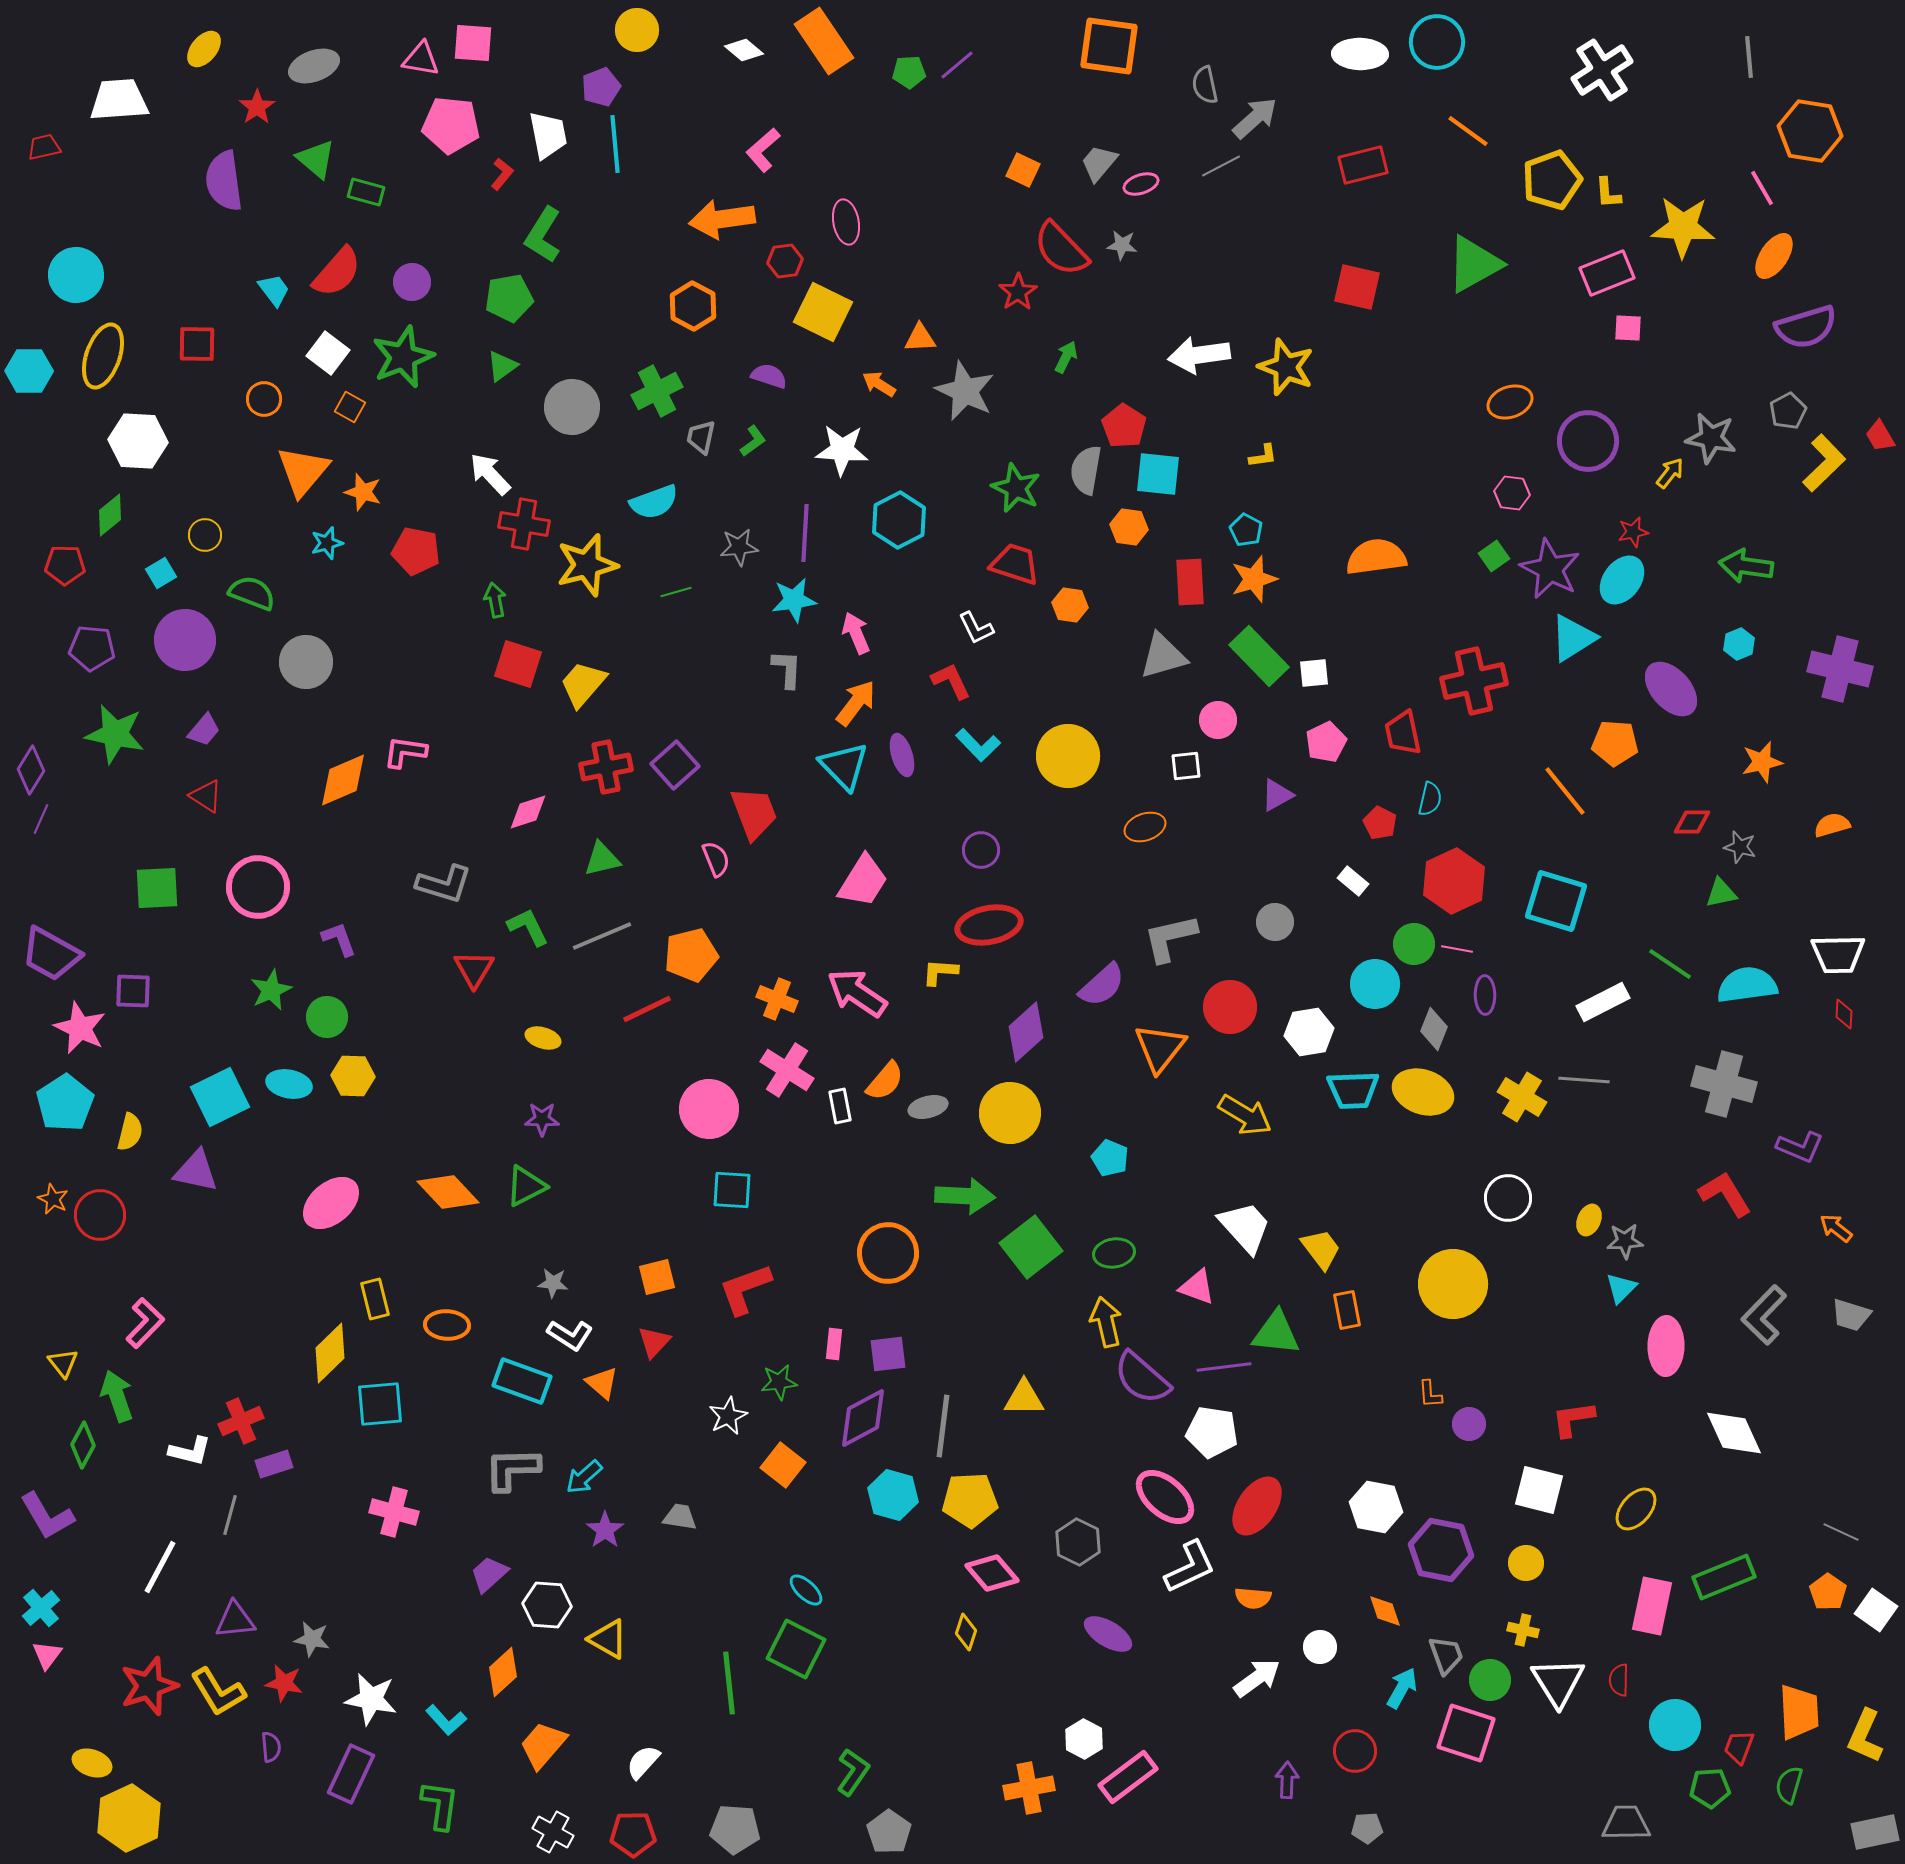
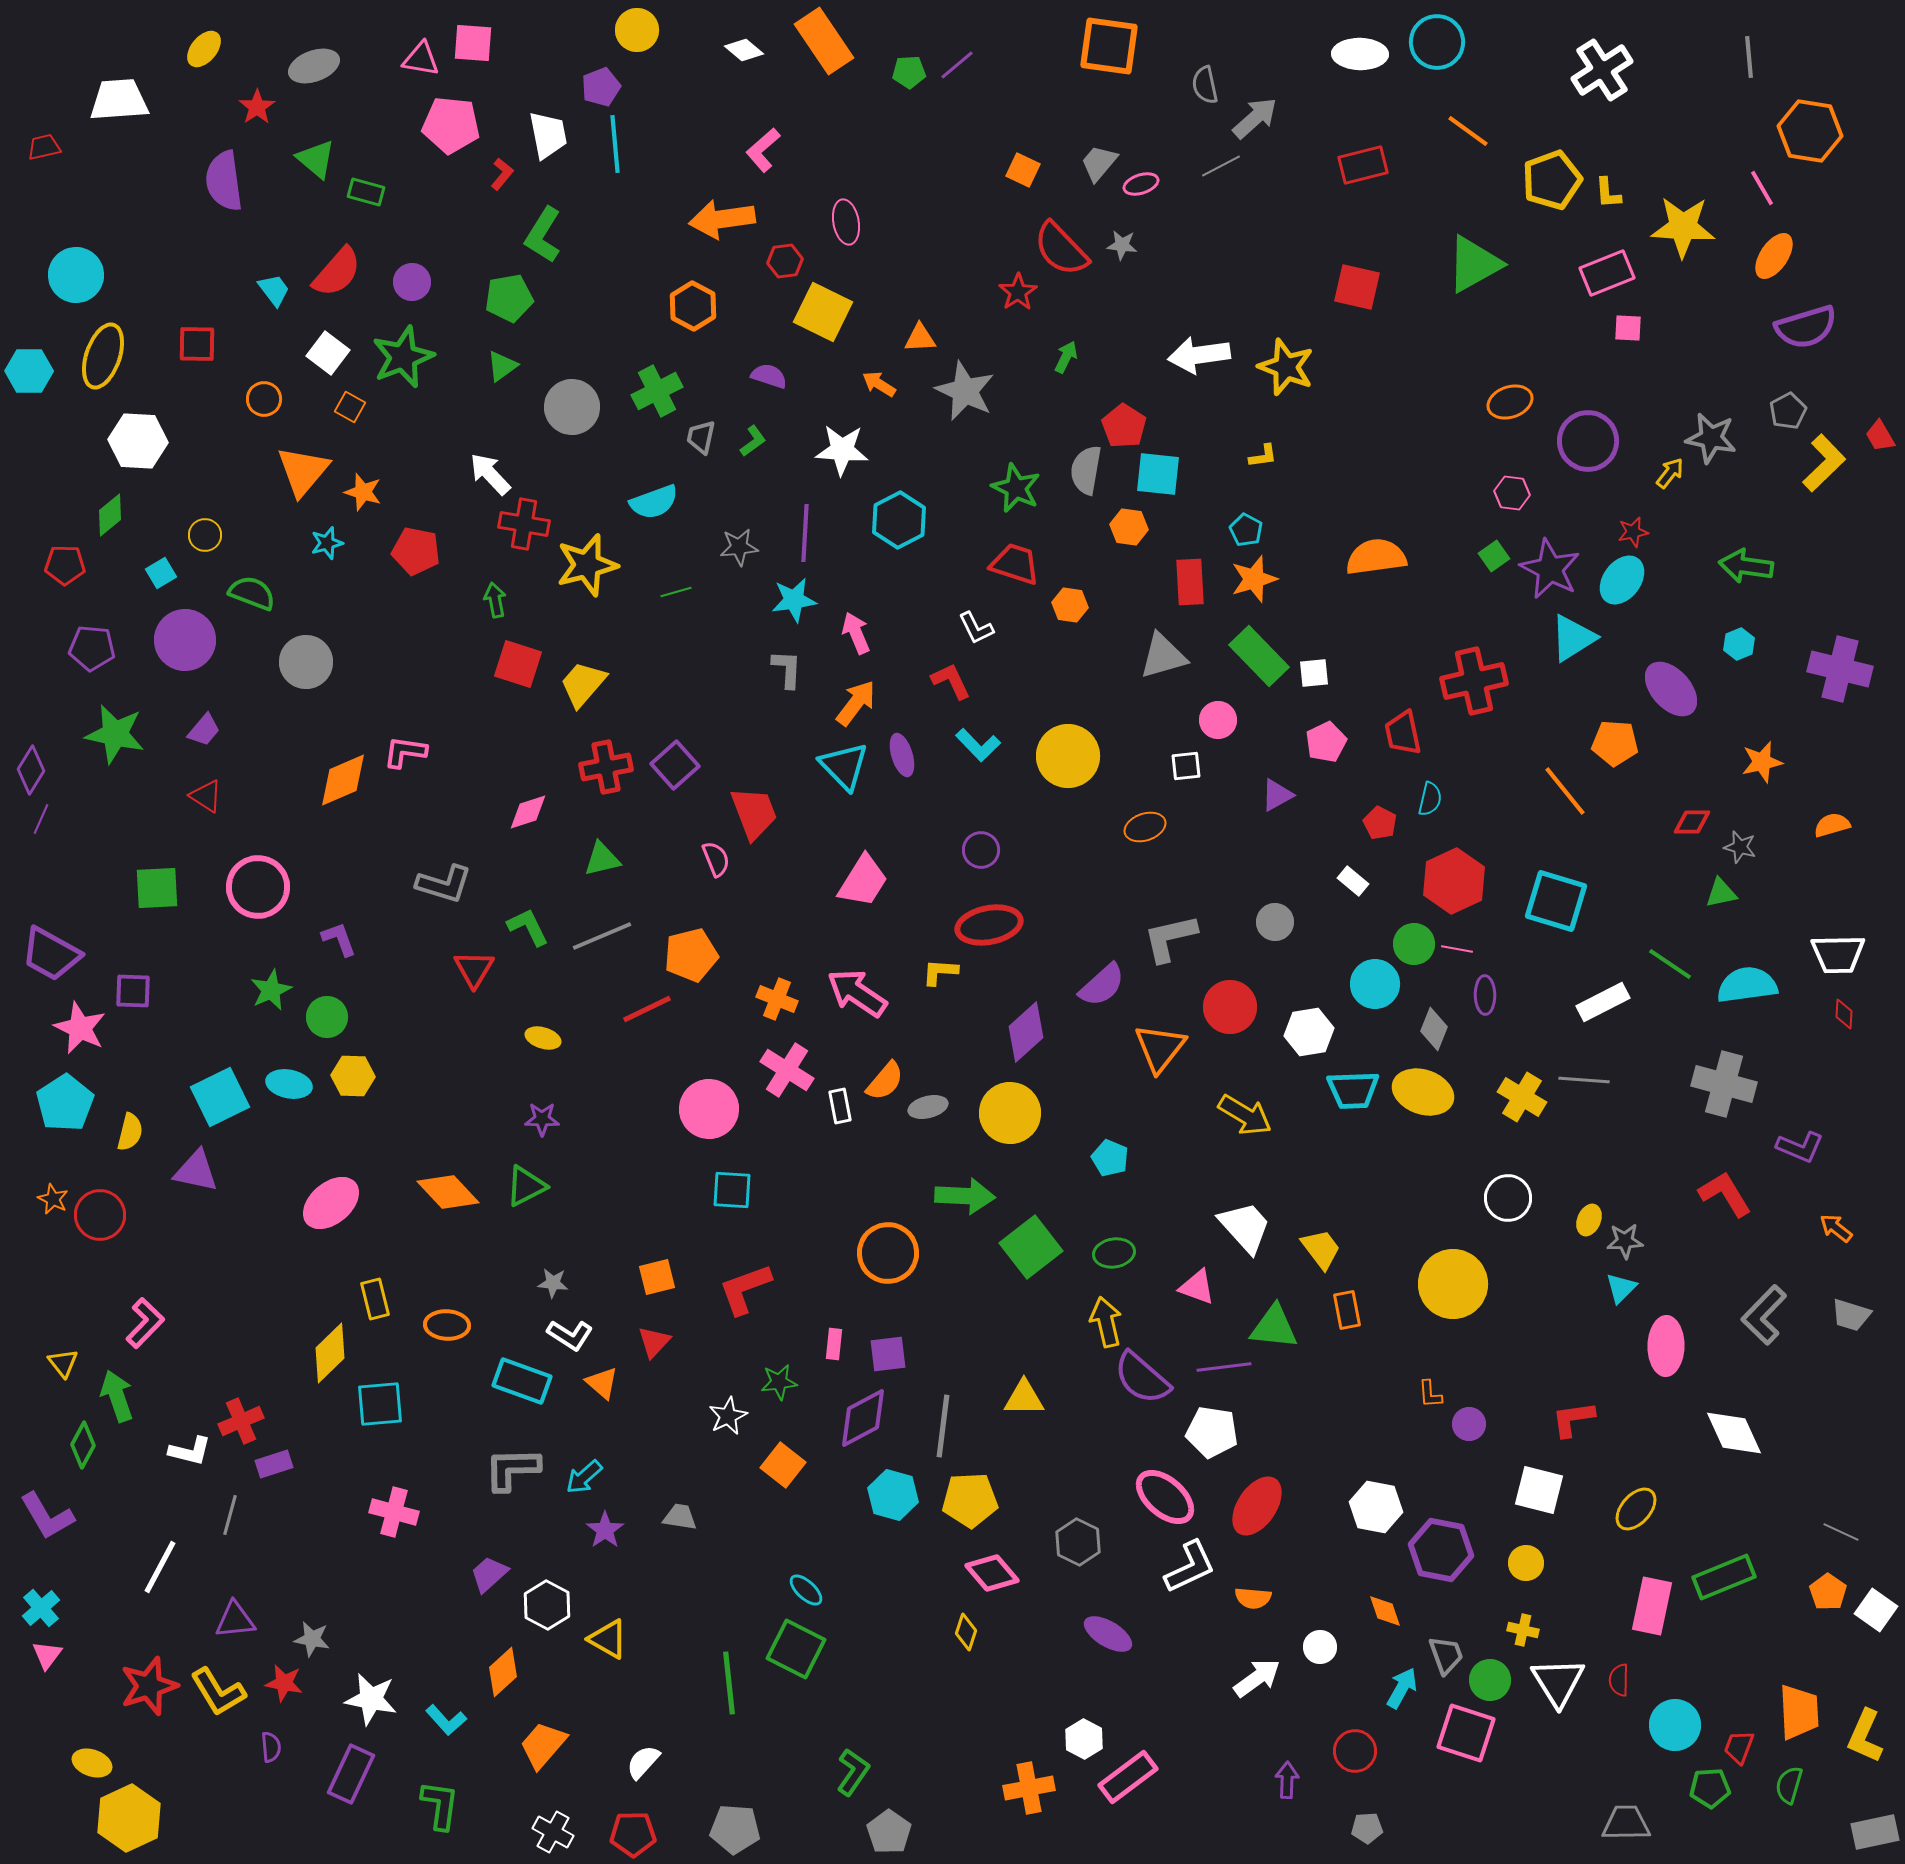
green triangle at (1276, 1333): moved 2 px left, 6 px up
white hexagon at (547, 1605): rotated 24 degrees clockwise
